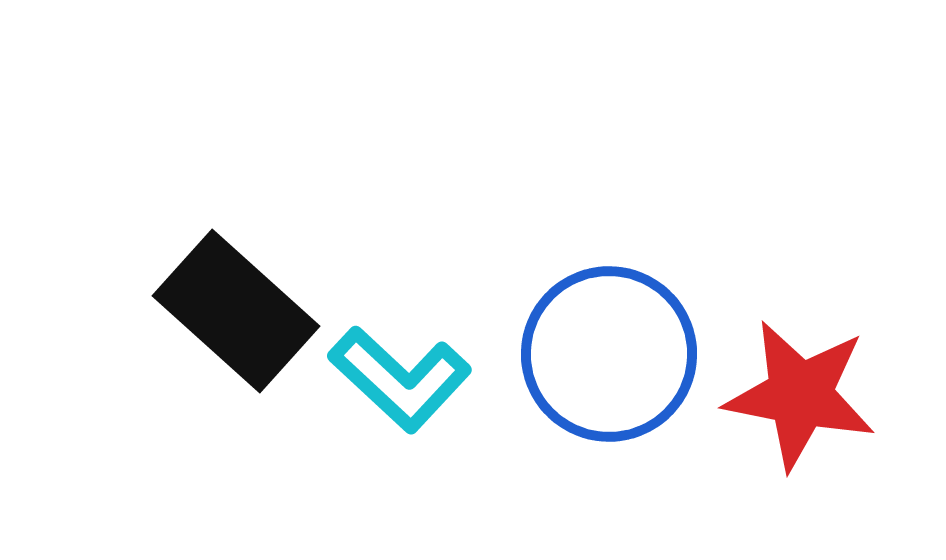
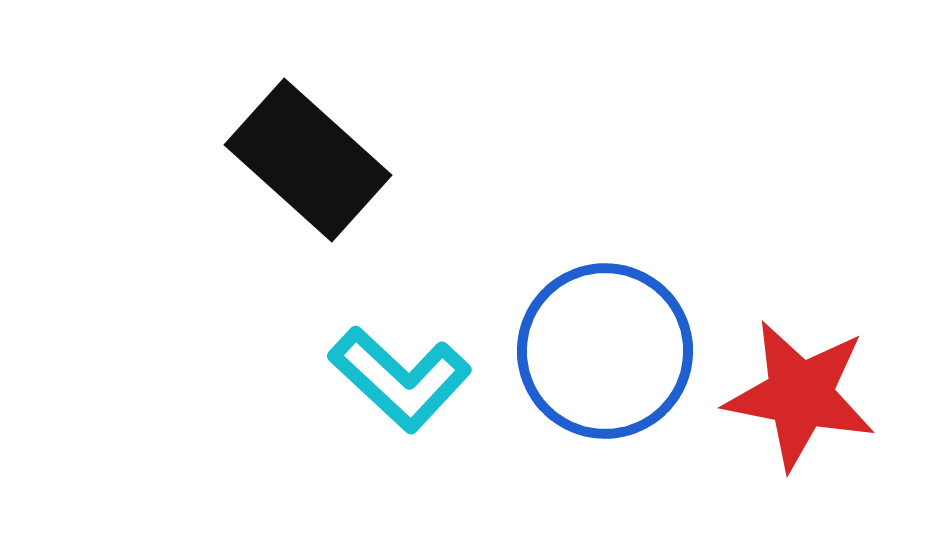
black rectangle: moved 72 px right, 151 px up
blue circle: moved 4 px left, 3 px up
